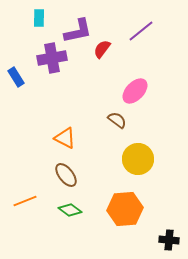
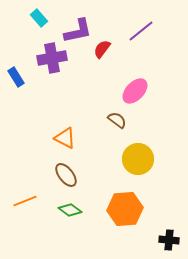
cyan rectangle: rotated 42 degrees counterclockwise
